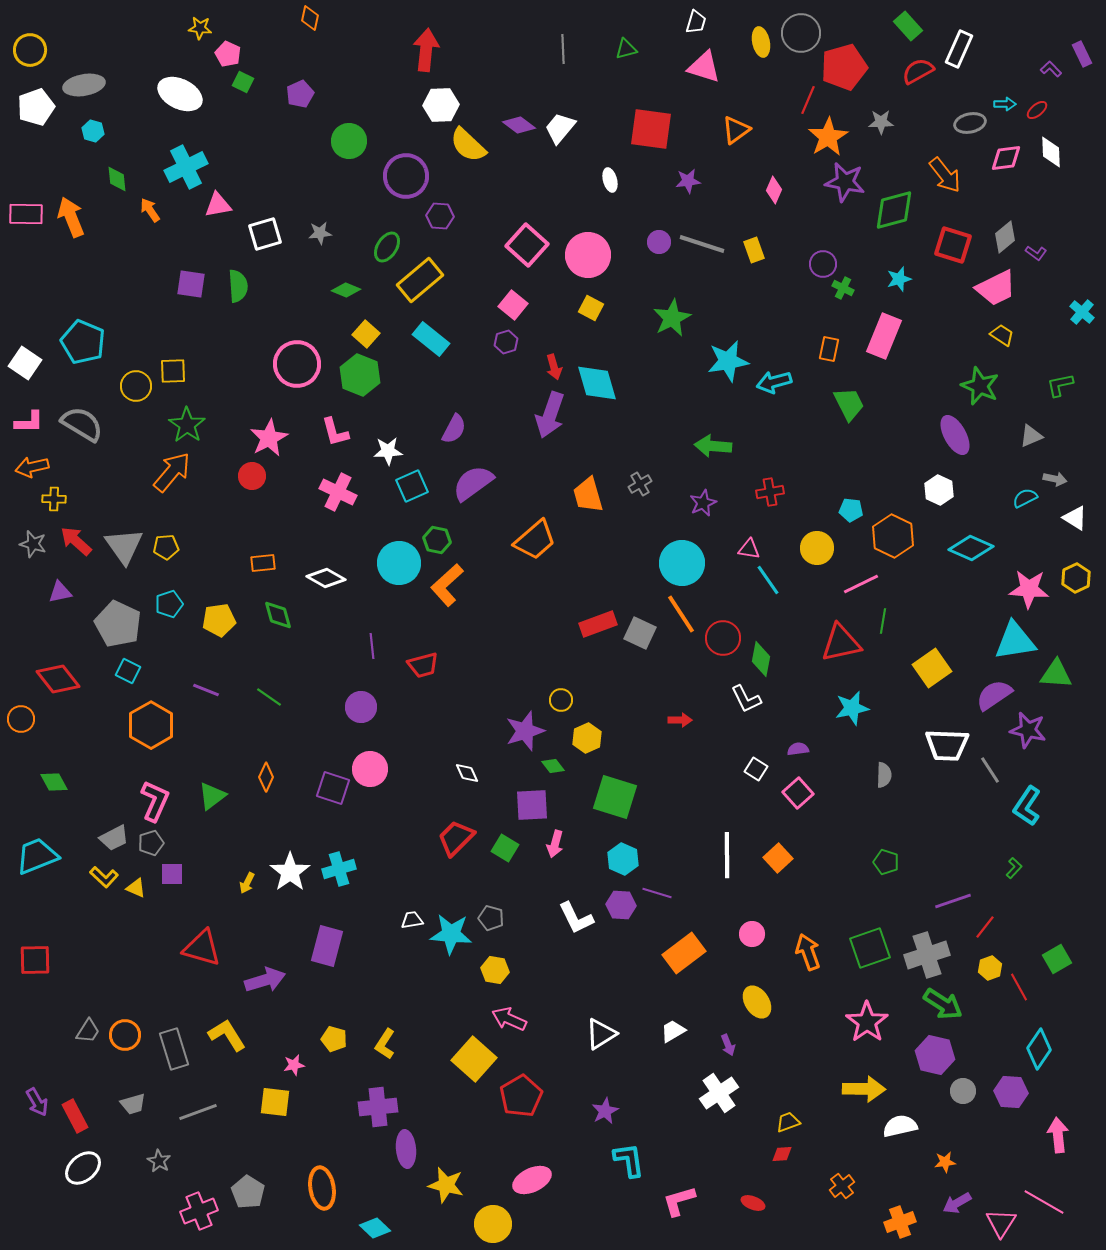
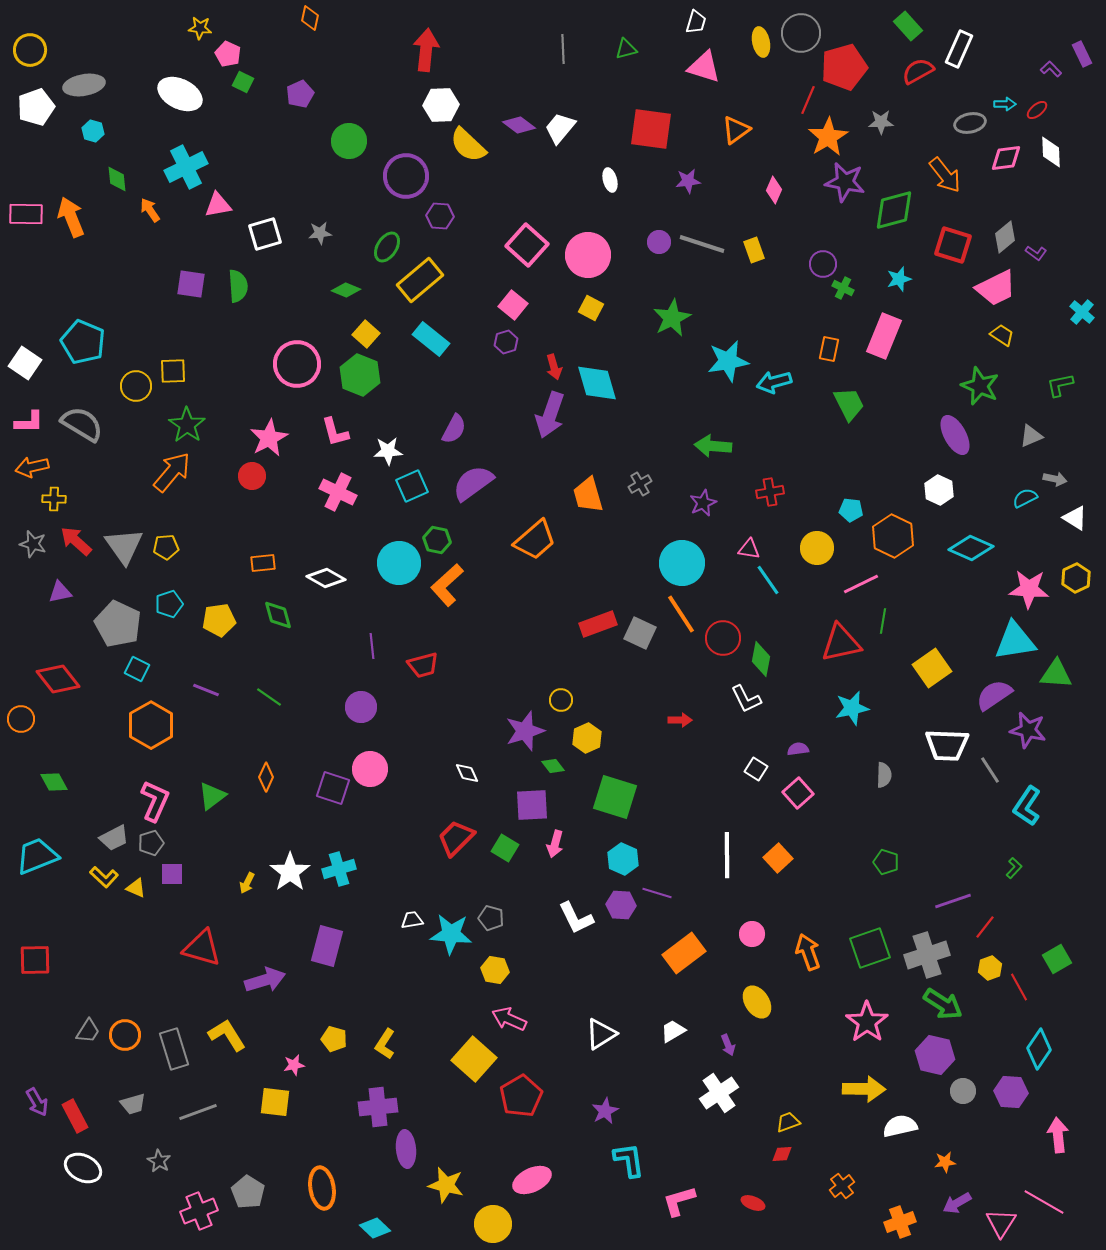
cyan square at (128, 671): moved 9 px right, 2 px up
white ellipse at (83, 1168): rotated 66 degrees clockwise
